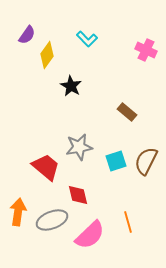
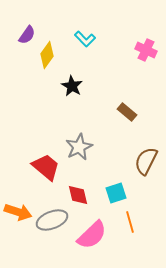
cyan L-shape: moved 2 px left
black star: moved 1 px right
gray star: rotated 16 degrees counterclockwise
cyan square: moved 32 px down
orange arrow: rotated 100 degrees clockwise
orange line: moved 2 px right
pink semicircle: moved 2 px right
